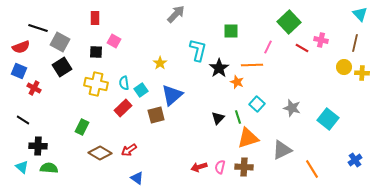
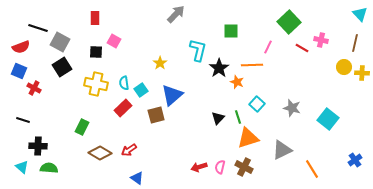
black line at (23, 120): rotated 16 degrees counterclockwise
brown cross at (244, 167): rotated 24 degrees clockwise
